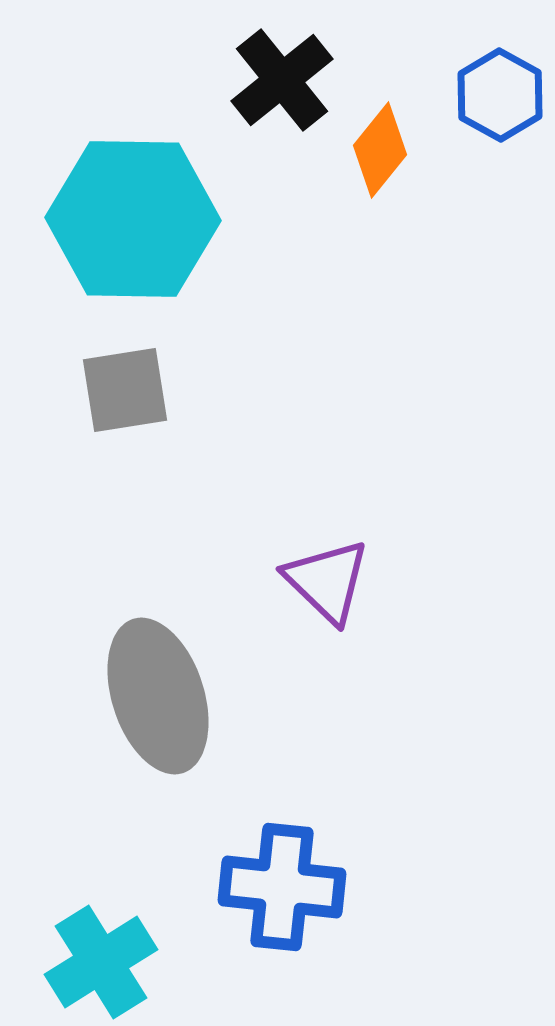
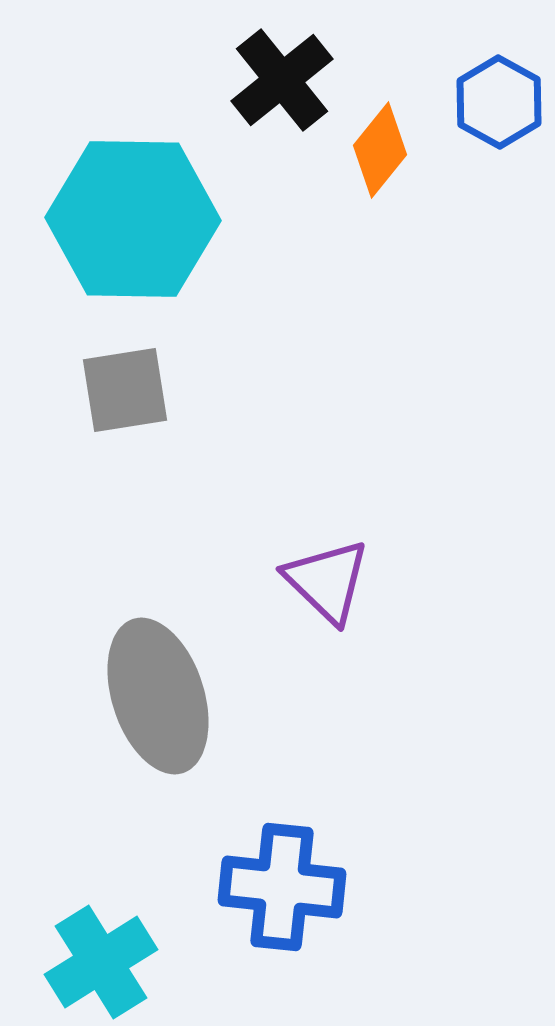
blue hexagon: moved 1 px left, 7 px down
